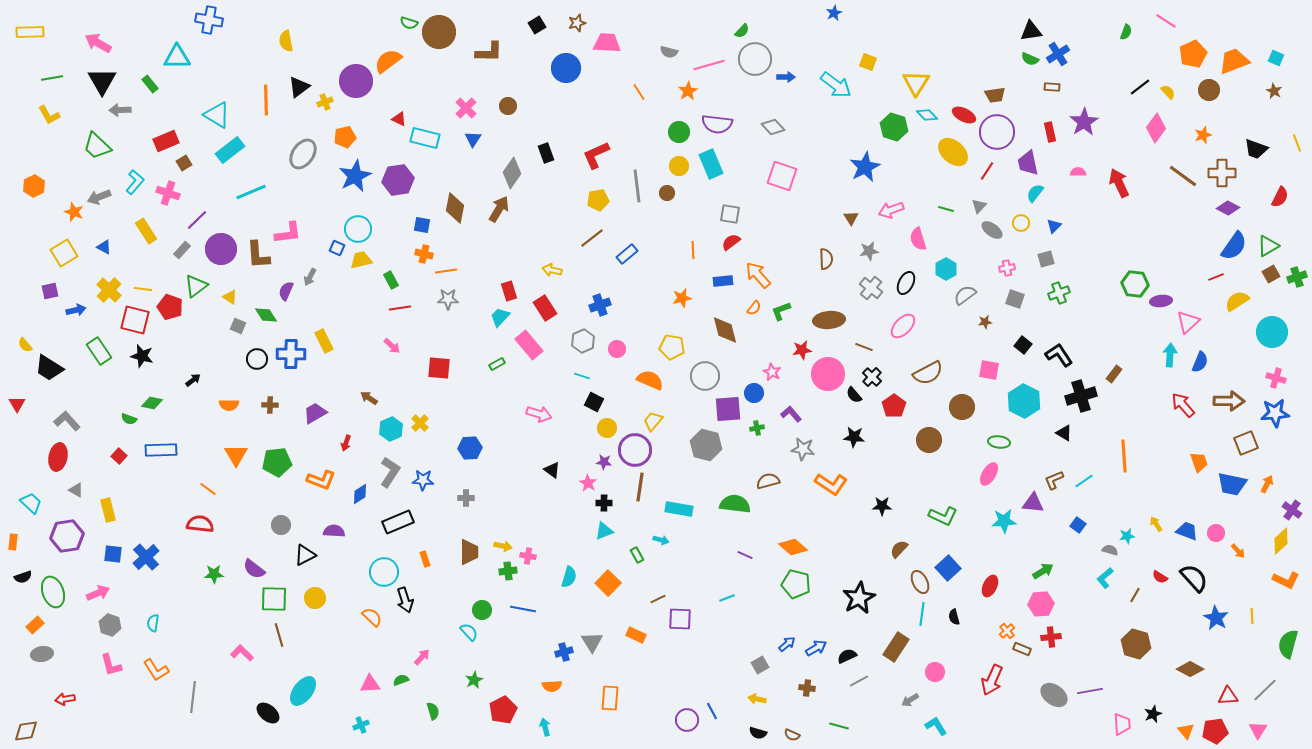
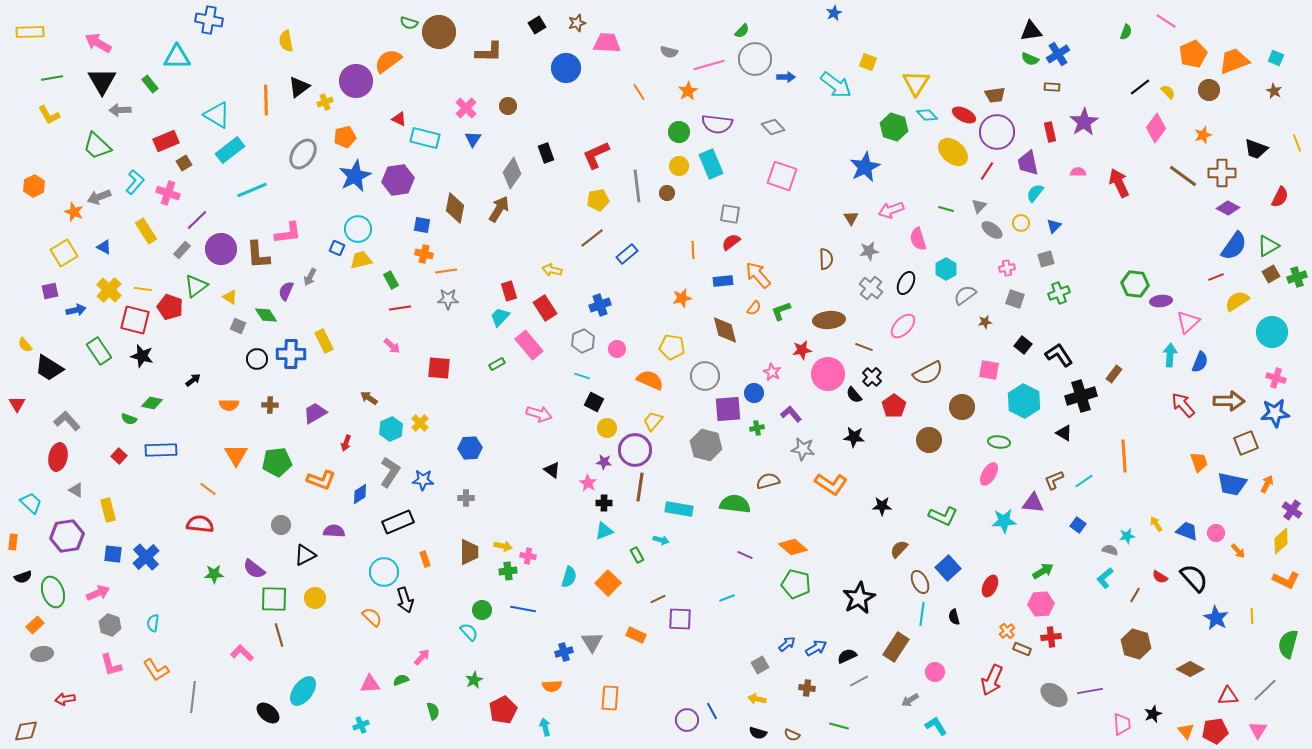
cyan line at (251, 192): moved 1 px right, 2 px up
